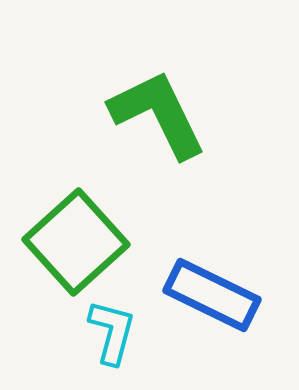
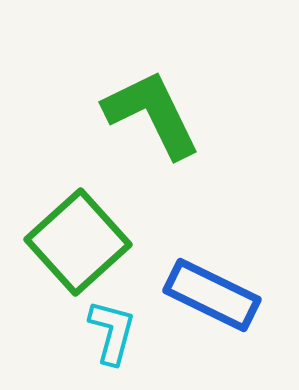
green L-shape: moved 6 px left
green square: moved 2 px right
